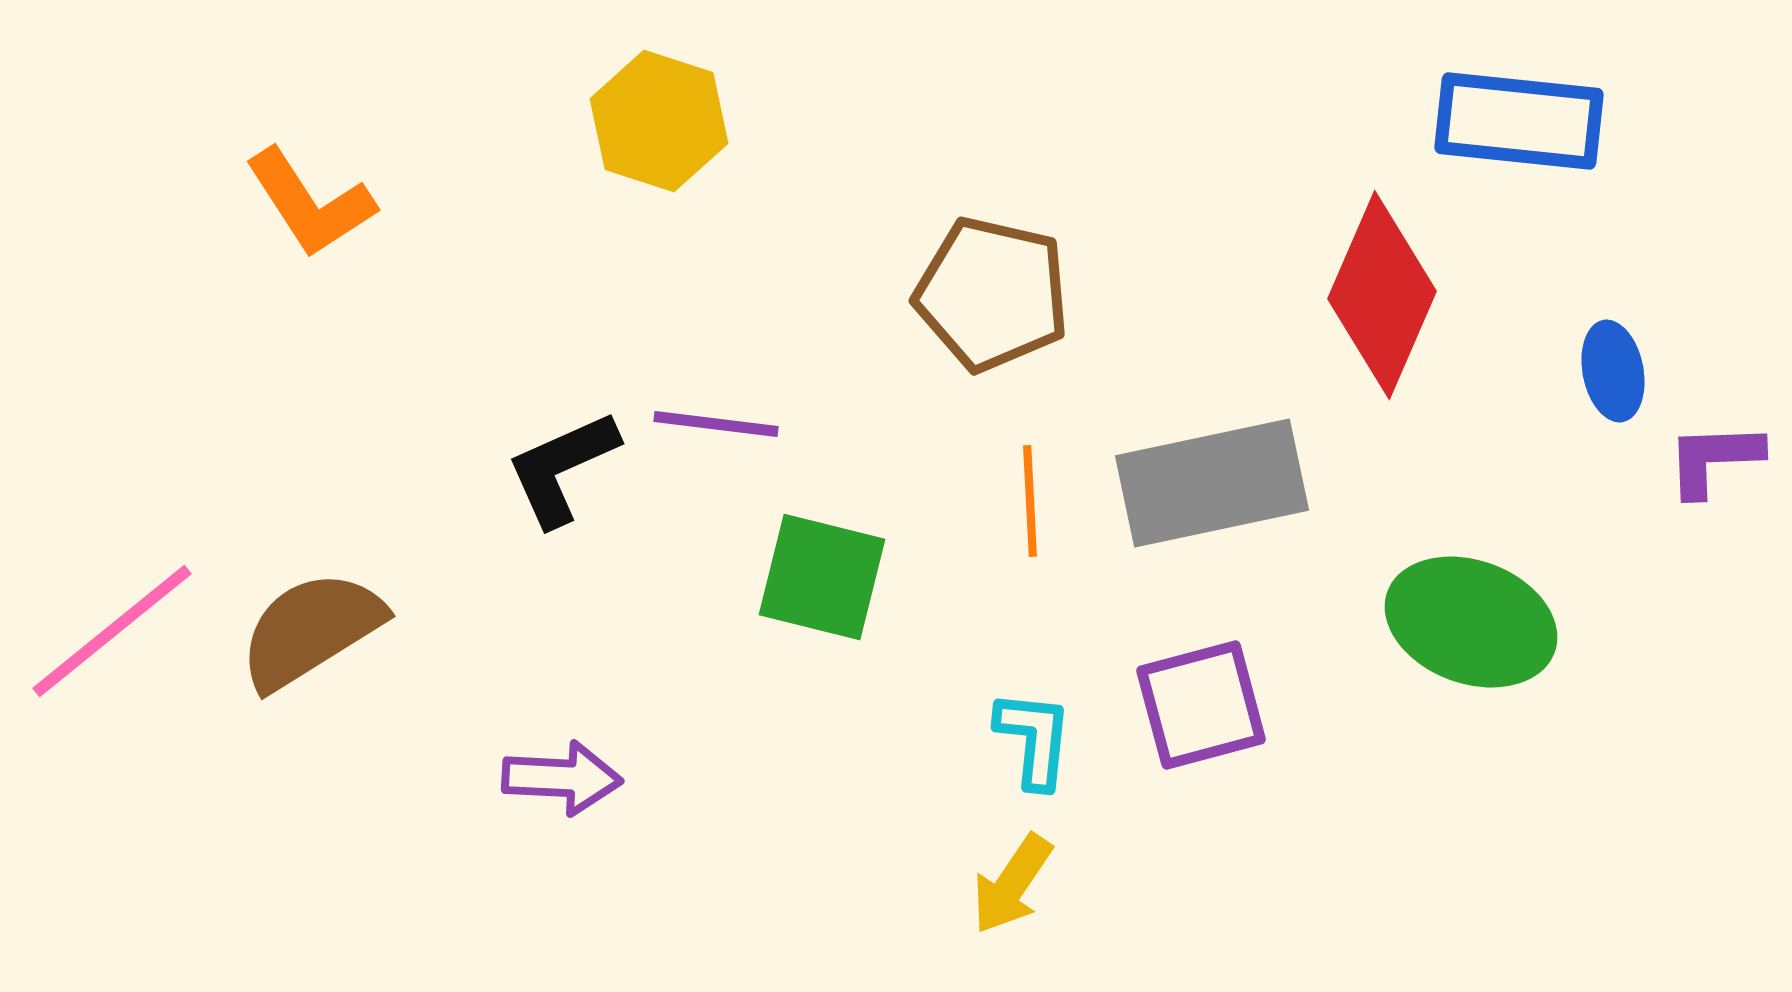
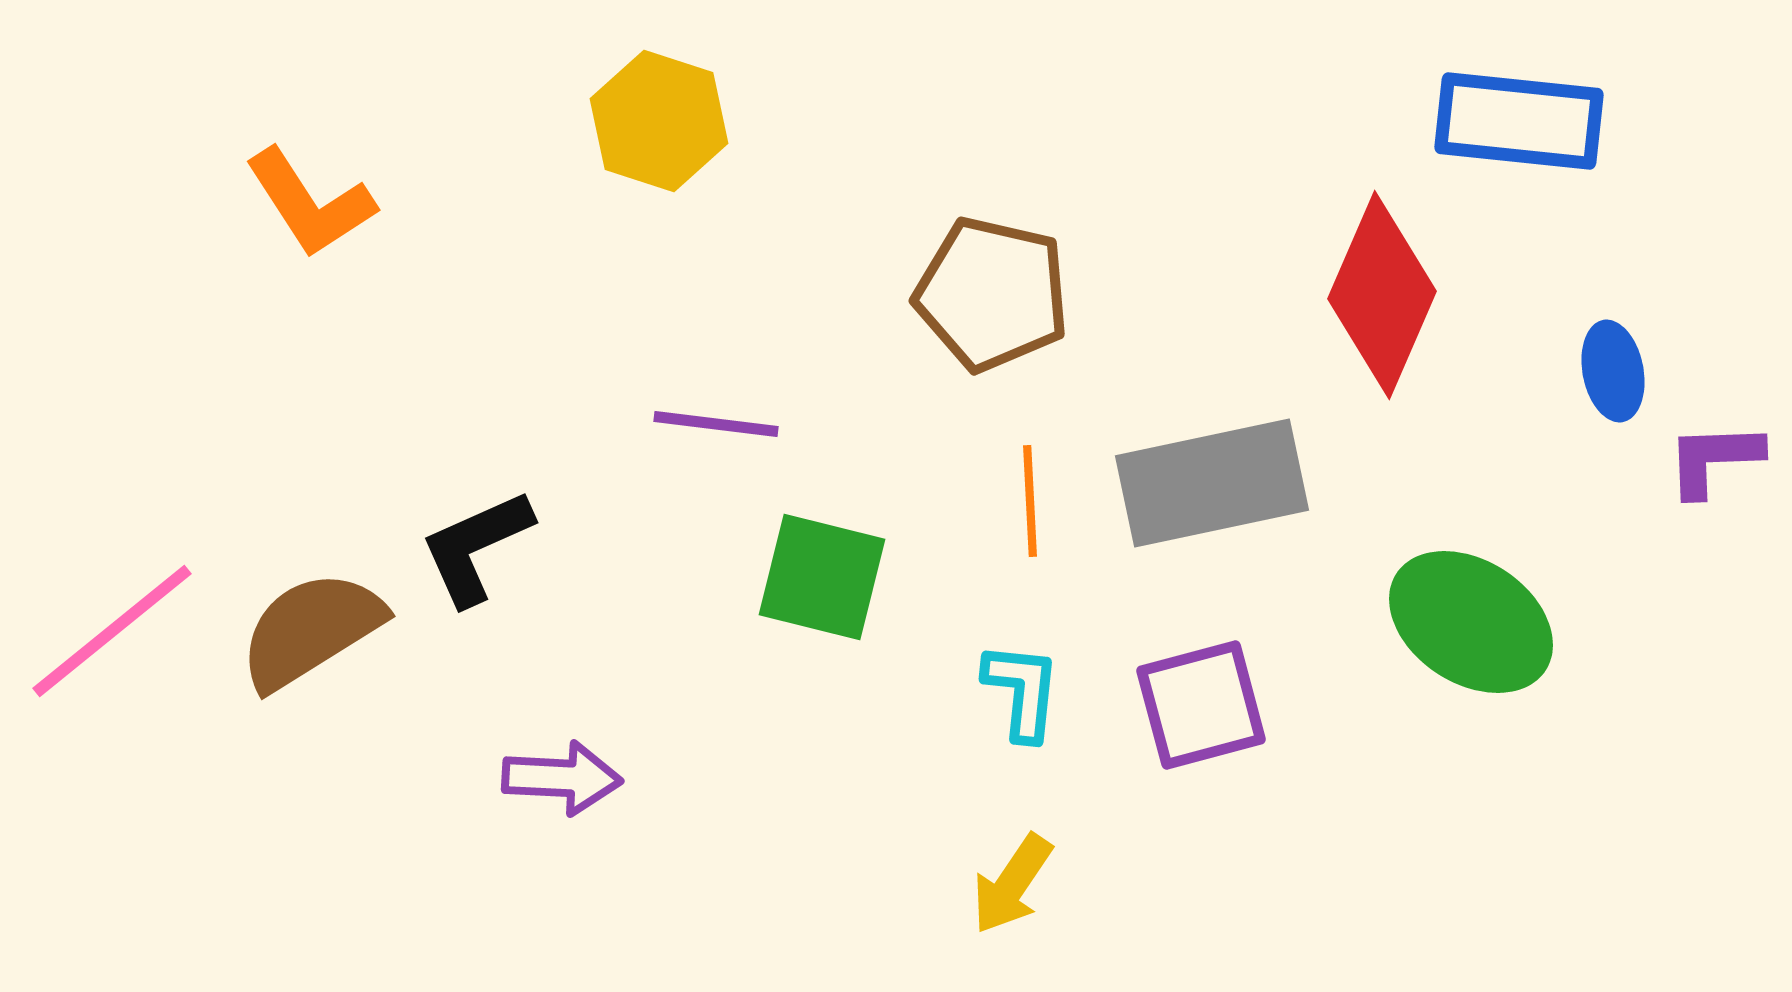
black L-shape: moved 86 px left, 79 px down
green ellipse: rotated 13 degrees clockwise
cyan L-shape: moved 12 px left, 48 px up
